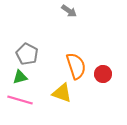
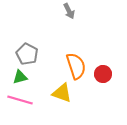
gray arrow: rotated 28 degrees clockwise
